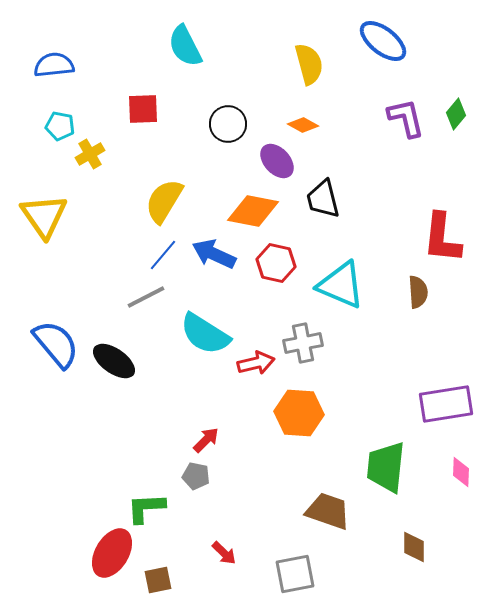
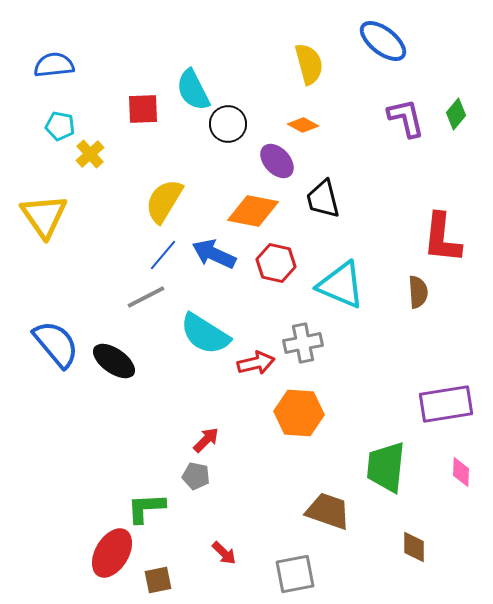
cyan semicircle at (185, 46): moved 8 px right, 44 px down
yellow cross at (90, 154): rotated 12 degrees counterclockwise
